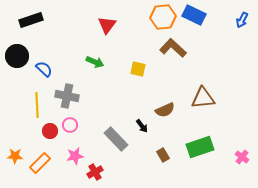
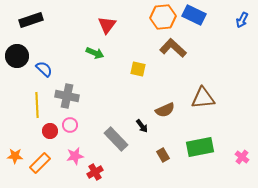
green arrow: moved 9 px up
green rectangle: rotated 8 degrees clockwise
